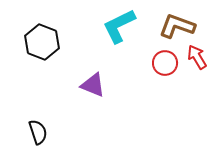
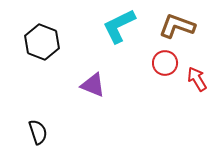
red arrow: moved 22 px down
